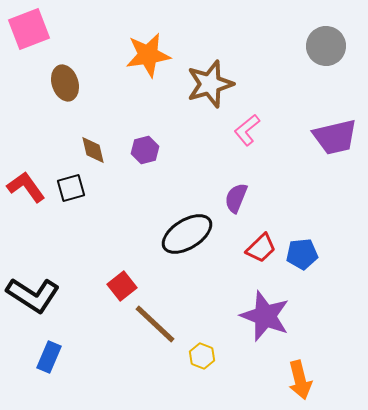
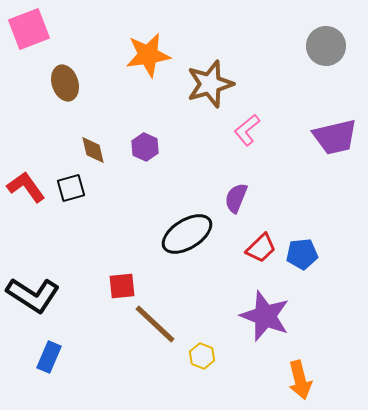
purple hexagon: moved 3 px up; rotated 20 degrees counterclockwise
red square: rotated 32 degrees clockwise
